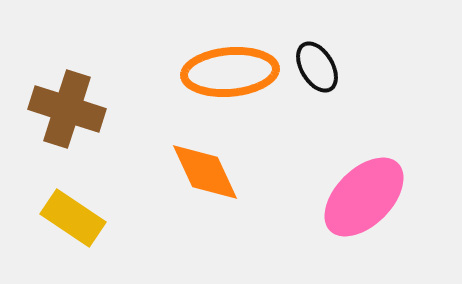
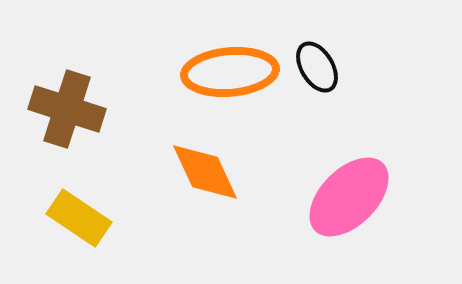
pink ellipse: moved 15 px left
yellow rectangle: moved 6 px right
